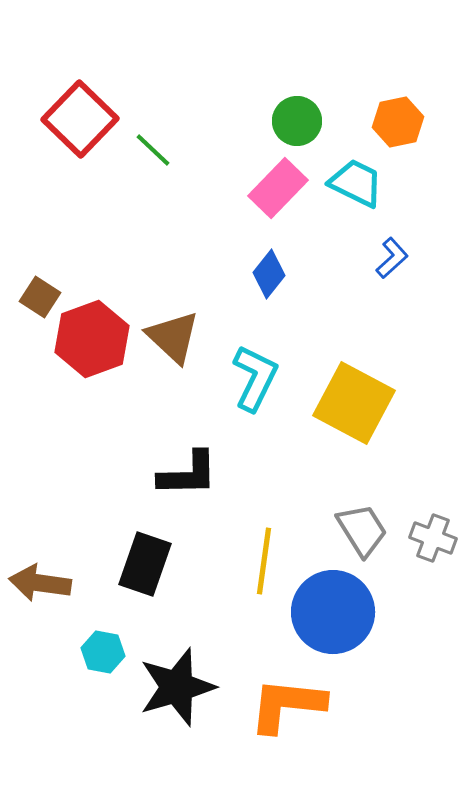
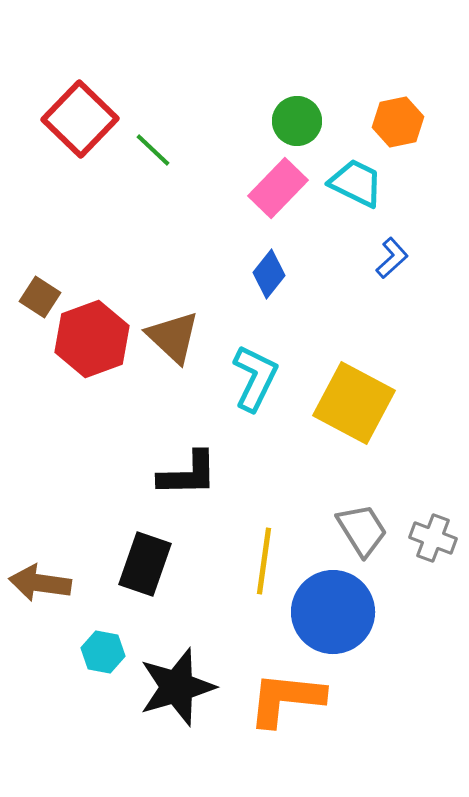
orange L-shape: moved 1 px left, 6 px up
